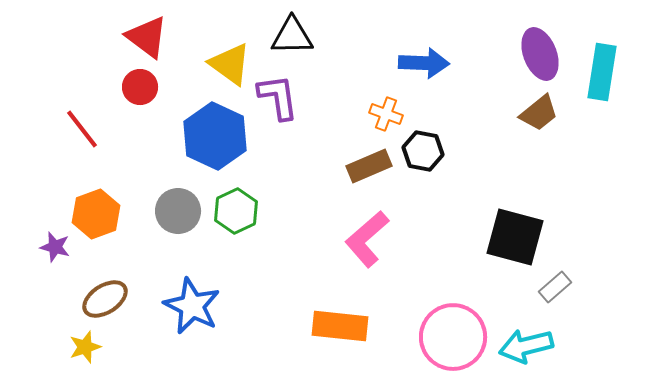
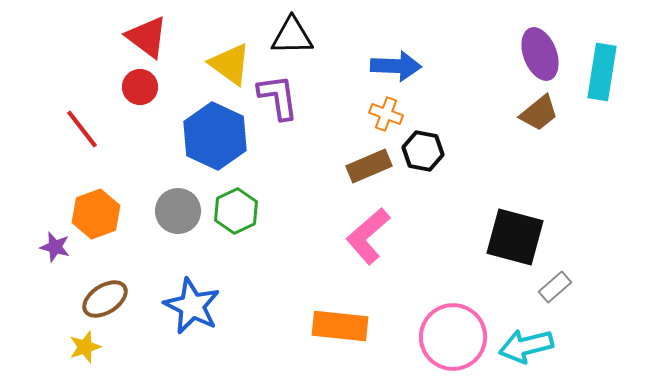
blue arrow: moved 28 px left, 3 px down
pink L-shape: moved 1 px right, 3 px up
